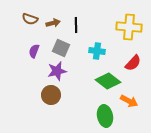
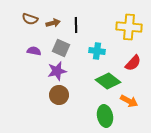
purple semicircle: rotated 80 degrees clockwise
brown circle: moved 8 px right
